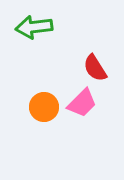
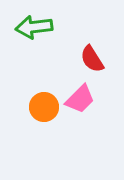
red semicircle: moved 3 px left, 9 px up
pink trapezoid: moved 2 px left, 4 px up
